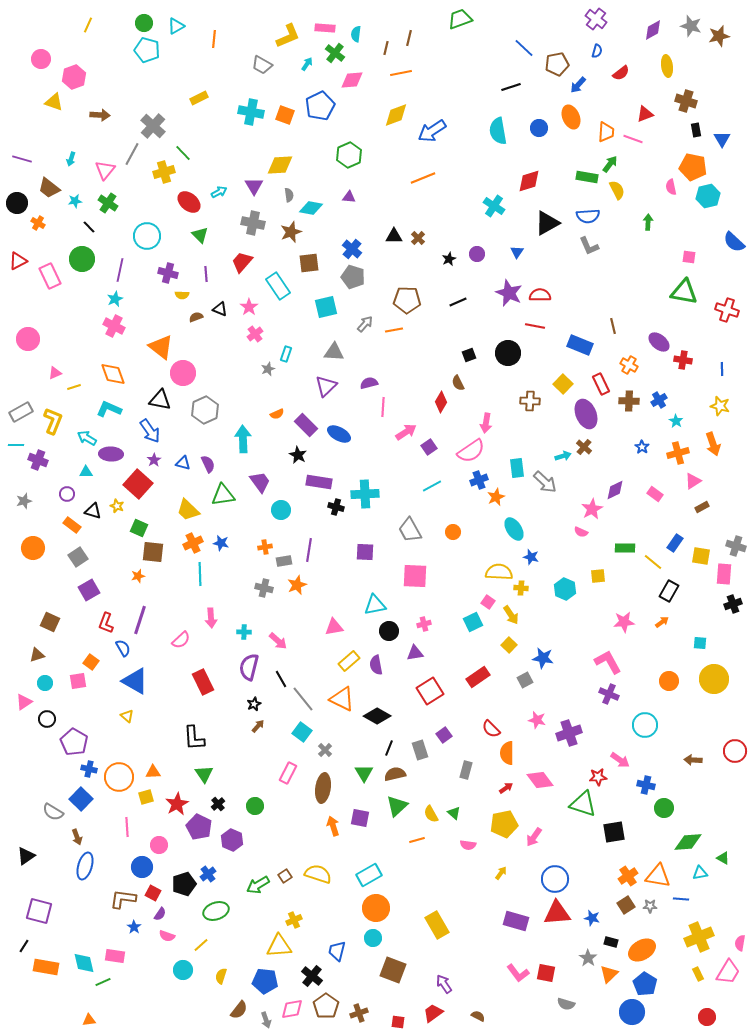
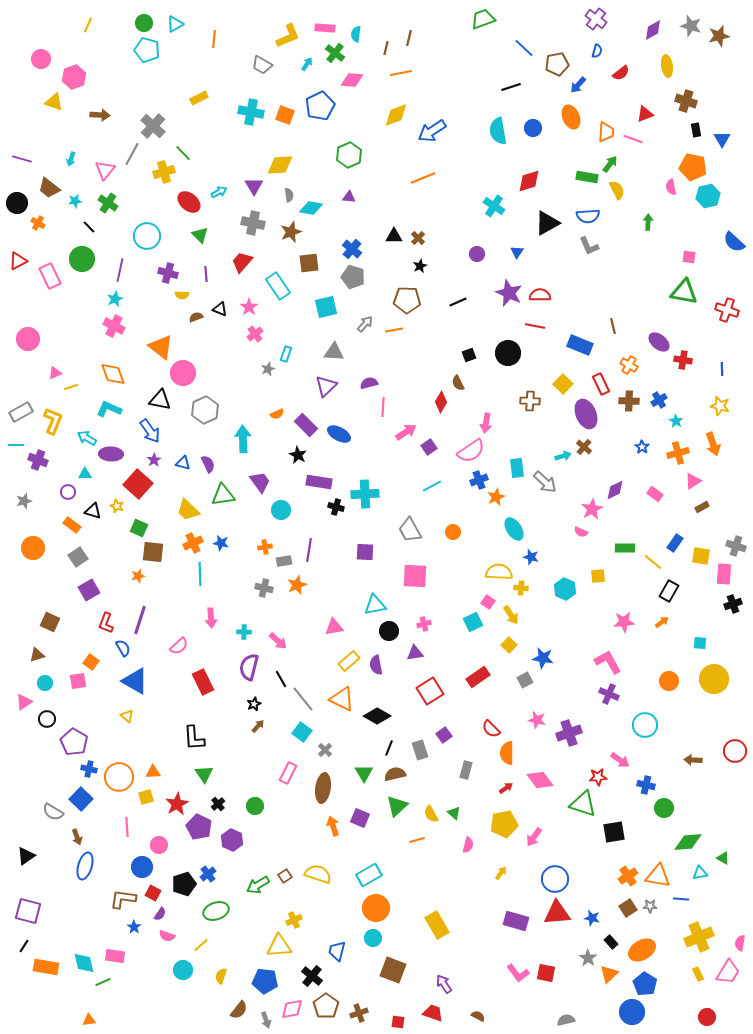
green trapezoid at (460, 19): moved 23 px right
cyan triangle at (176, 26): moved 1 px left, 2 px up
pink diamond at (352, 80): rotated 10 degrees clockwise
blue circle at (539, 128): moved 6 px left
black star at (449, 259): moved 29 px left, 7 px down
yellow line at (74, 387): moved 3 px left
cyan triangle at (86, 472): moved 1 px left, 2 px down
purple circle at (67, 494): moved 1 px right, 2 px up
pink semicircle at (181, 640): moved 2 px left, 6 px down
purple square at (360, 818): rotated 12 degrees clockwise
pink semicircle at (468, 845): rotated 84 degrees counterclockwise
brown square at (626, 905): moved 2 px right, 3 px down
purple square at (39, 911): moved 11 px left
black rectangle at (611, 942): rotated 32 degrees clockwise
gray semicircle at (566, 1004): moved 16 px down; rotated 150 degrees clockwise
red trapezoid at (433, 1013): rotated 55 degrees clockwise
